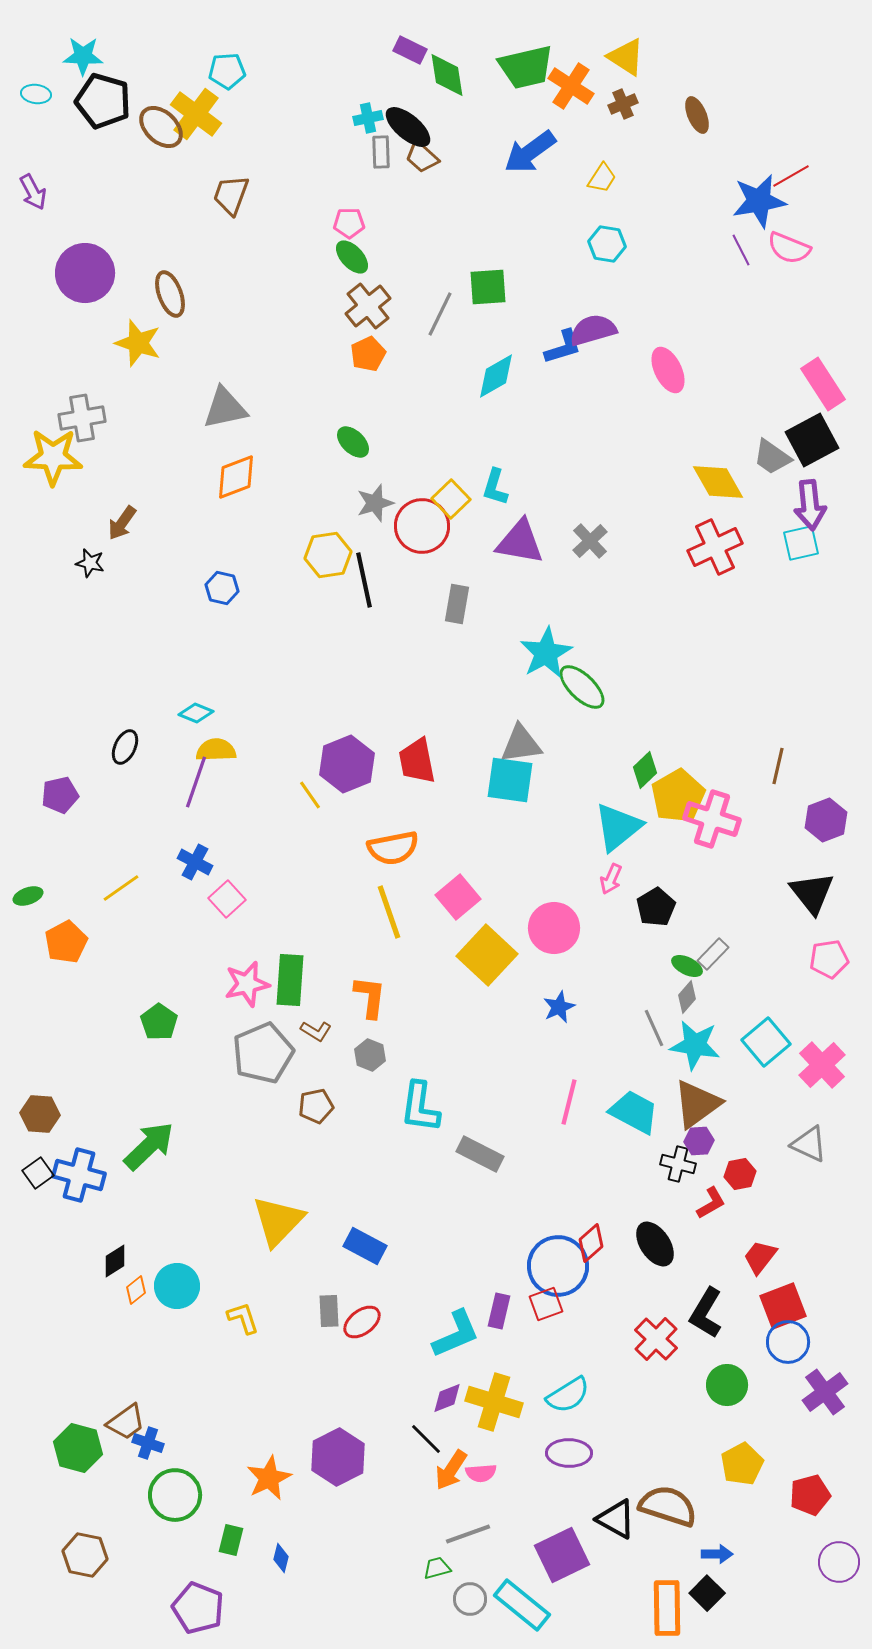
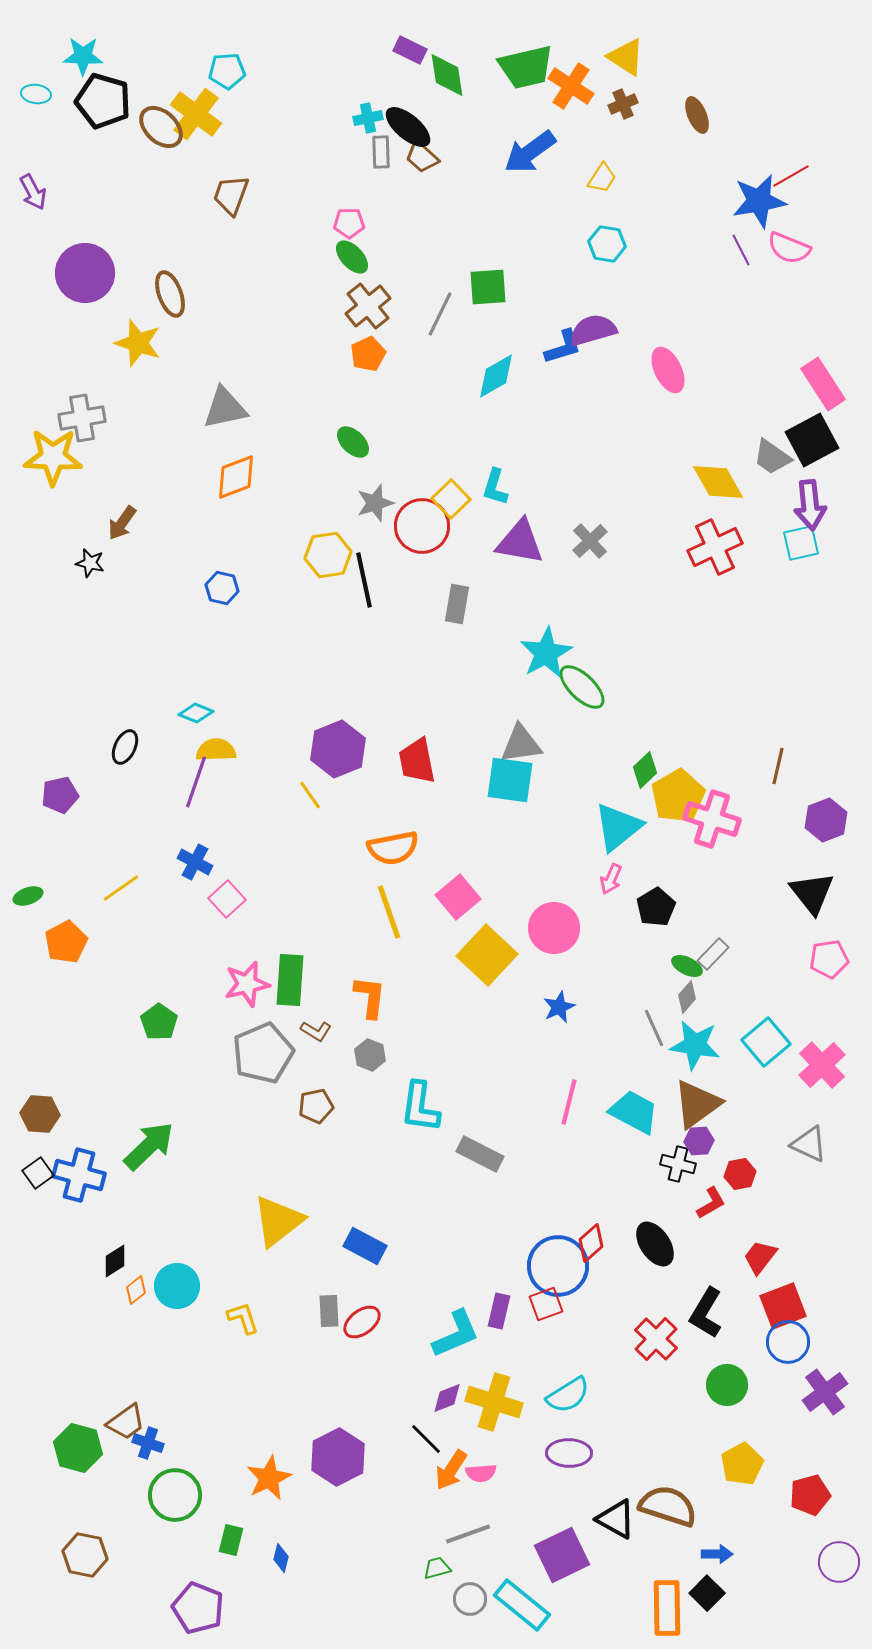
purple hexagon at (347, 764): moved 9 px left, 15 px up
yellow triangle at (278, 1221): rotated 8 degrees clockwise
